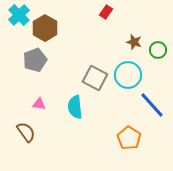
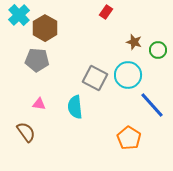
gray pentagon: moved 2 px right; rotated 25 degrees clockwise
